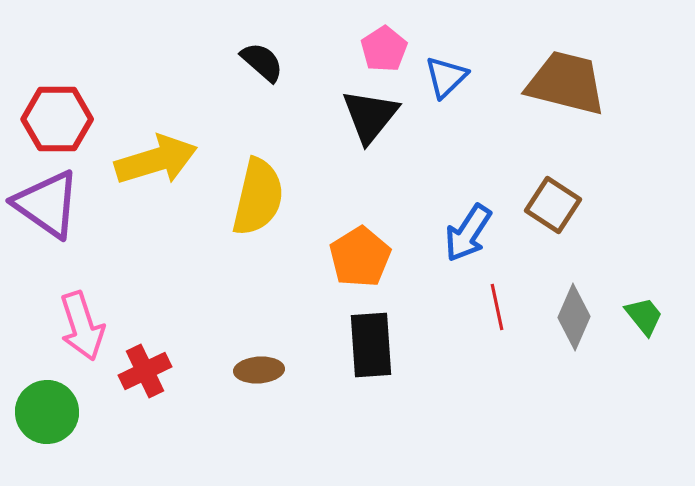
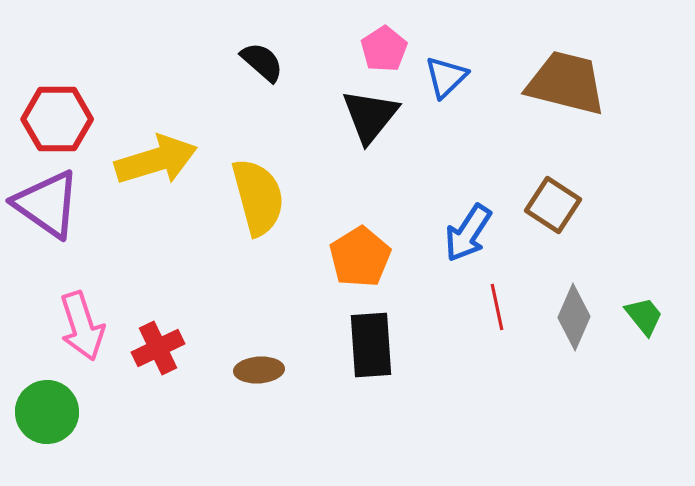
yellow semicircle: rotated 28 degrees counterclockwise
red cross: moved 13 px right, 23 px up
